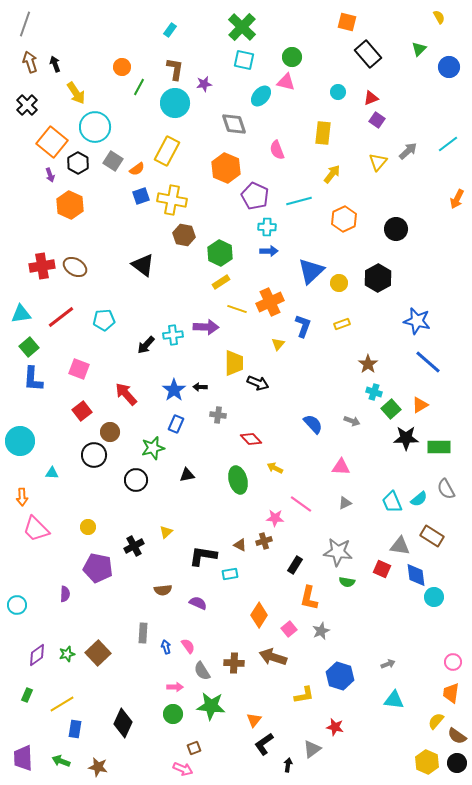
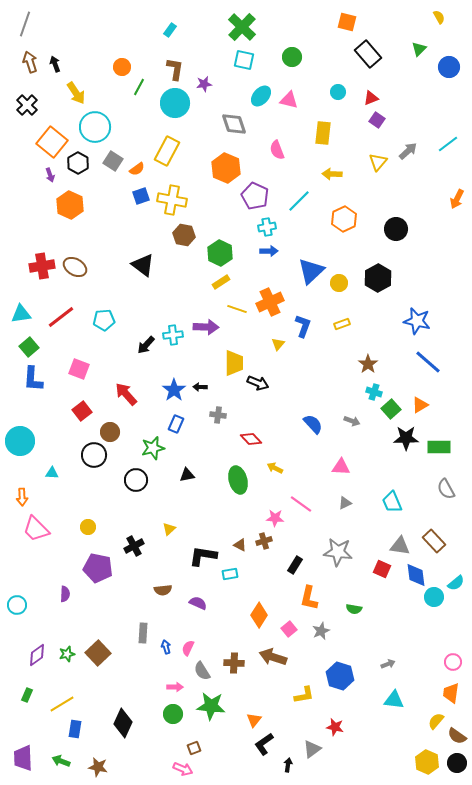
pink triangle at (286, 82): moved 3 px right, 18 px down
yellow arrow at (332, 174): rotated 126 degrees counterclockwise
cyan line at (299, 201): rotated 30 degrees counterclockwise
cyan cross at (267, 227): rotated 12 degrees counterclockwise
cyan semicircle at (419, 499): moved 37 px right, 84 px down
yellow triangle at (166, 532): moved 3 px right, 3 px up
brown rectangle at (432, 536): moved 2 px right, 5 px down; rotated 15 degrees clockwise
green semicircle at (347, 582): moved 7 px right, 27 px down
pink semicircle at (188, 646): moved 2 px down; rotated 119 degrees counterclockwise
